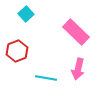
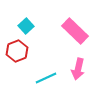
cyan square: moved 12 px down
pink rectangle: moved 1 px left, 1 px up
cyan line: rotated 35 degrees counterclockwise
